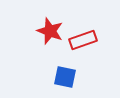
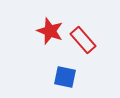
red rectangle: rotated 68 degrees clockwise
